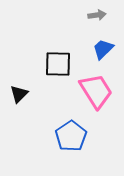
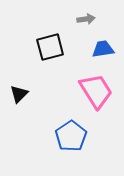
gray arrow: moved 11 px left, 4 px down
blue trapezoid: rotated 35 degrees clockwise
black square: moved 8 px left, 17 px up; rotated 16 degrees counterclockwise
